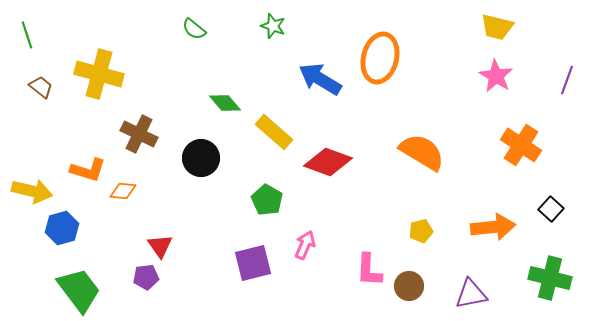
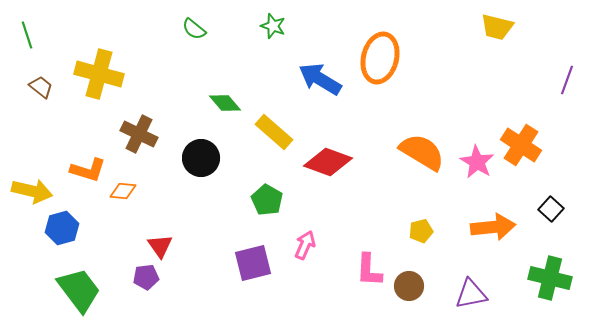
pink star: moved 19 px left, 86 px down
